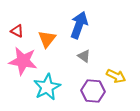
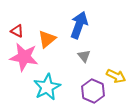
orange triangle: rotated 12 degrees clockwise
gray triangle: rotated 16 degrees clockwise
pink star: moved 1 px right, 4 px up
purple hexagon: rotated 20 degrees clockwise
